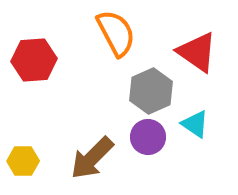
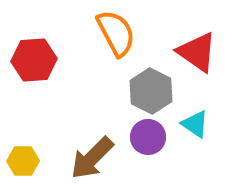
gray hexagon: rotated 9 degrees counterclockwise
